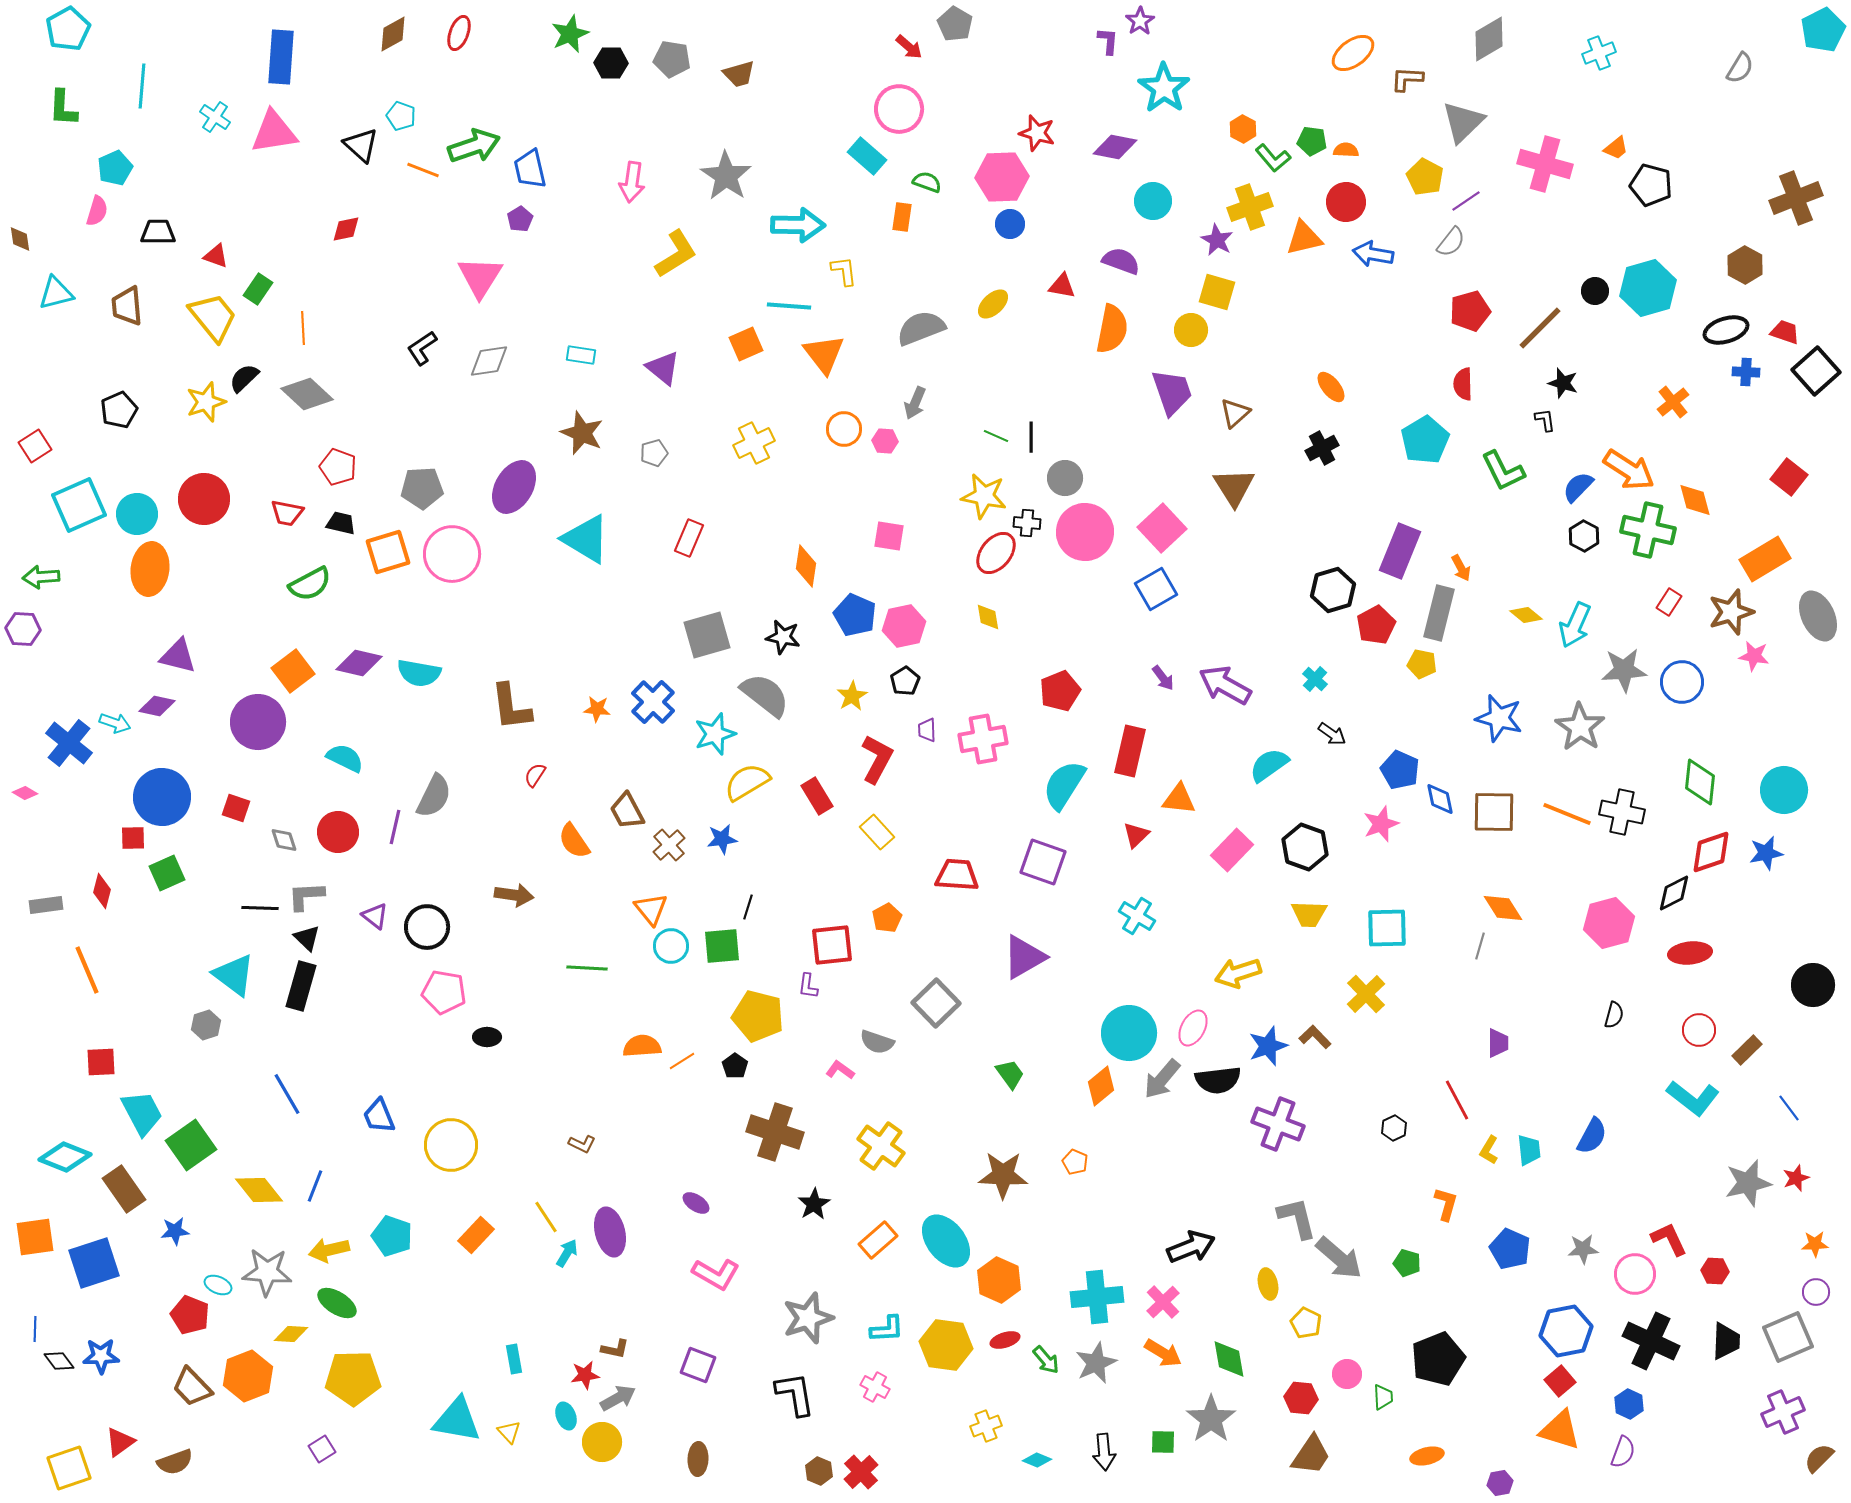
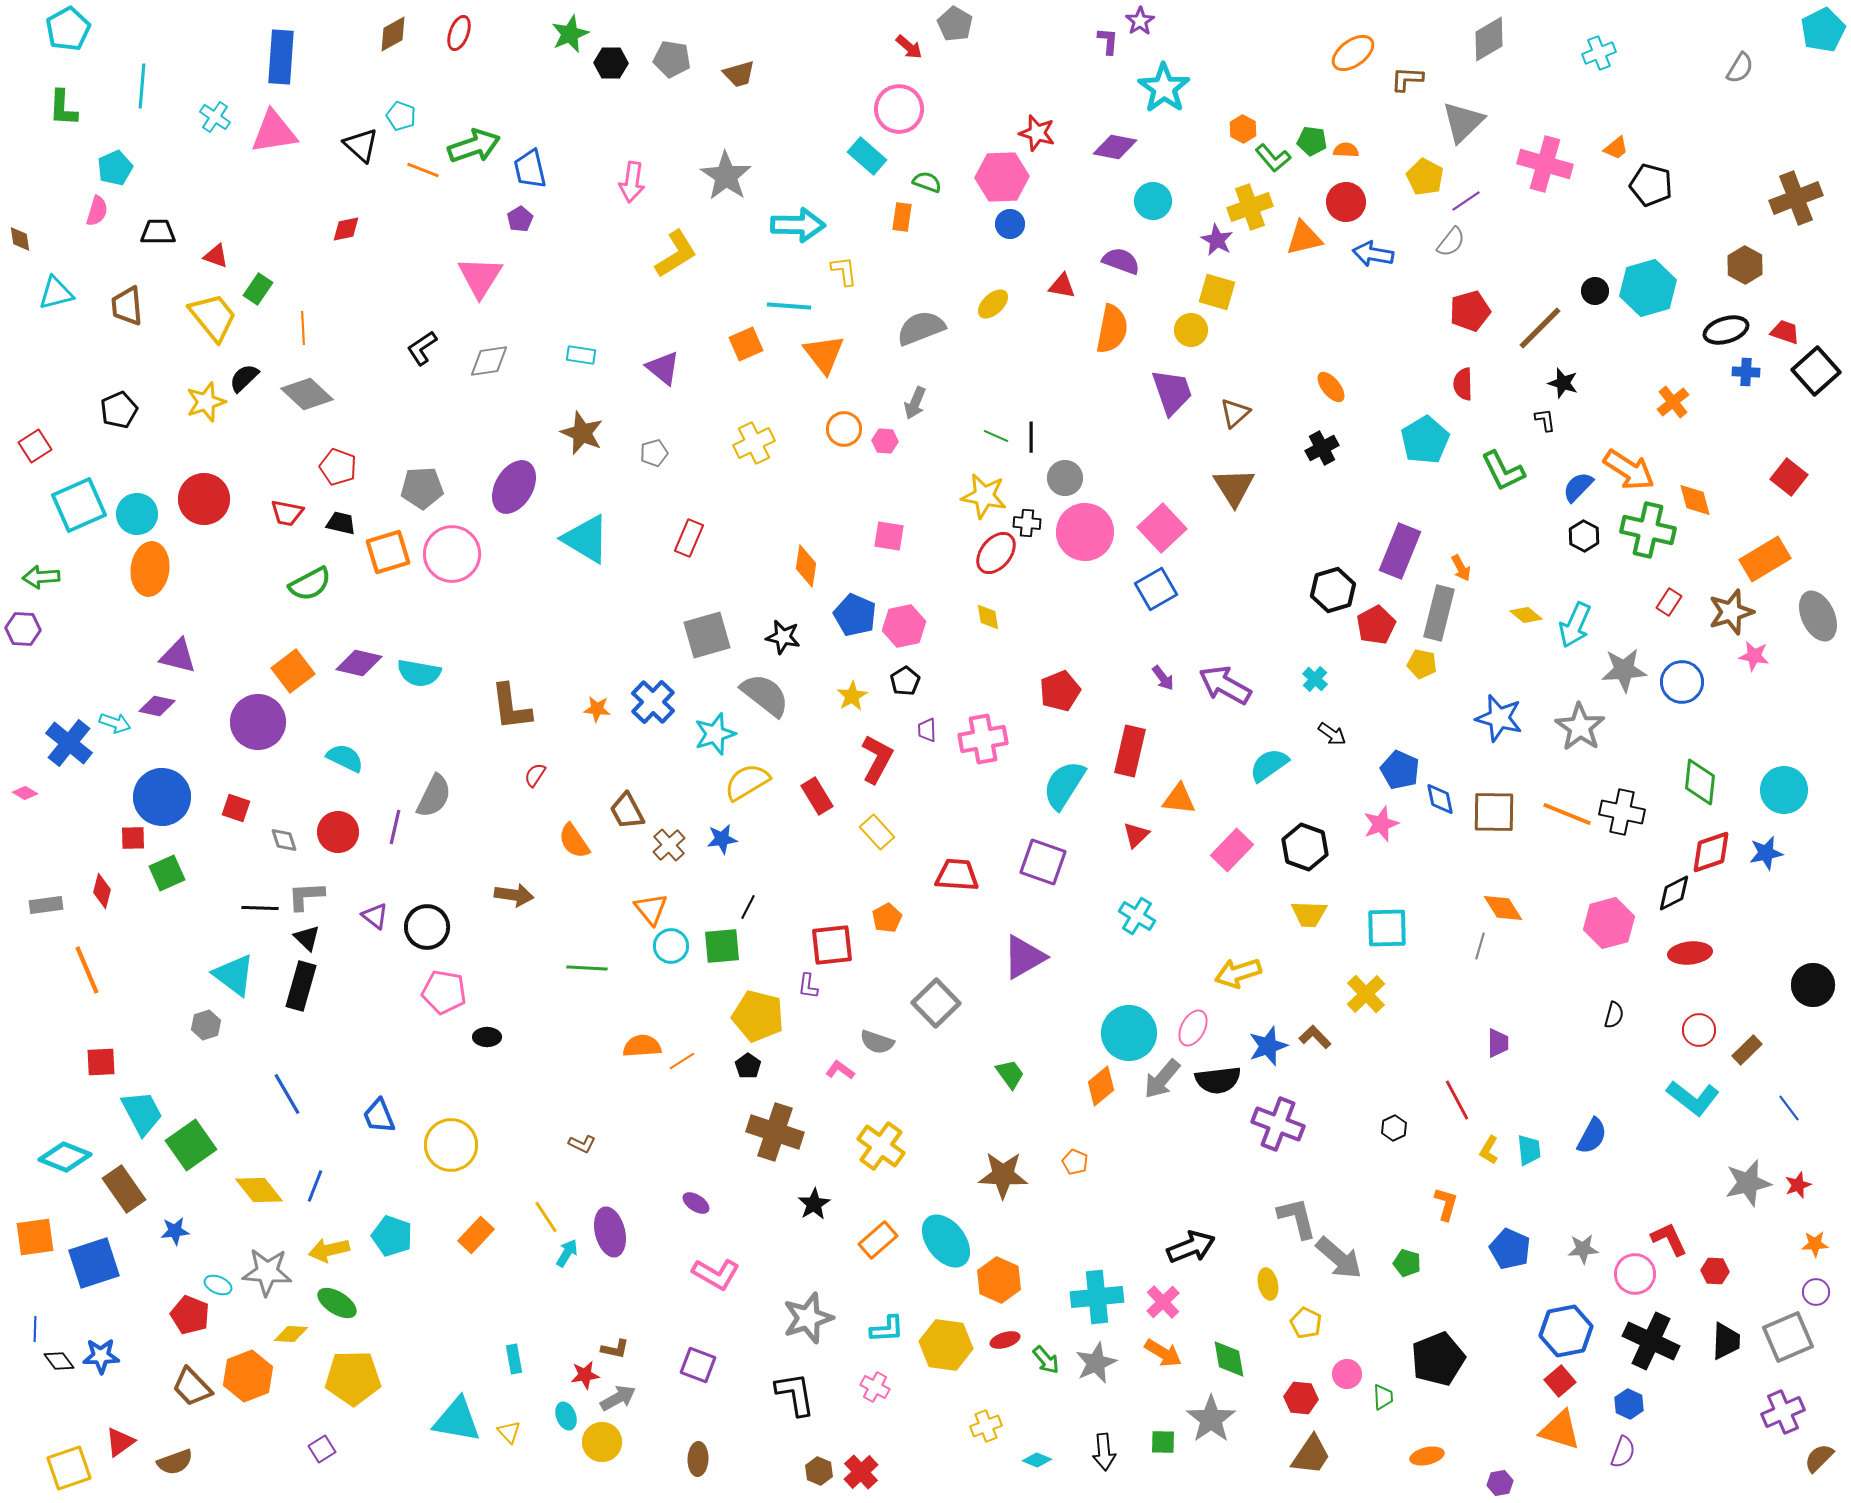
black line at (748, 907): rotated 10 degrees clockwise
black pentagon at (735, 1066): moved 13 px right
red star at (1796, 1178): moved 2 px right, 7 px down
